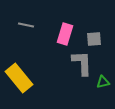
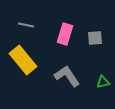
gray square: moved 1 px right, 1 px up
gray L-shape: moved 15 px left, 13 px down; rotated 32 degrees counterclockwise
yellow rectangle: moved 4 px right, 18 px up
